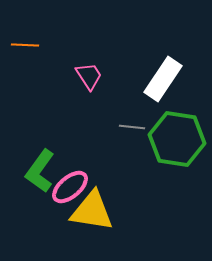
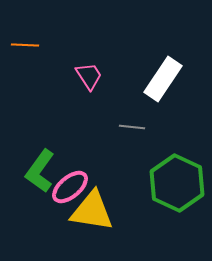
green hexagon: moved 44 px down; rotated 16 degrees clockwise
